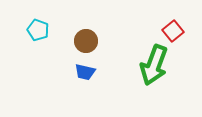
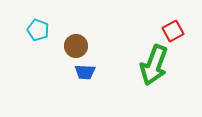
red square: rotated 10 degrees clockwise
brown circle: moved 10 px left, 5 px down
blue trapezoid: rotated 10 degrees counterclockwise
